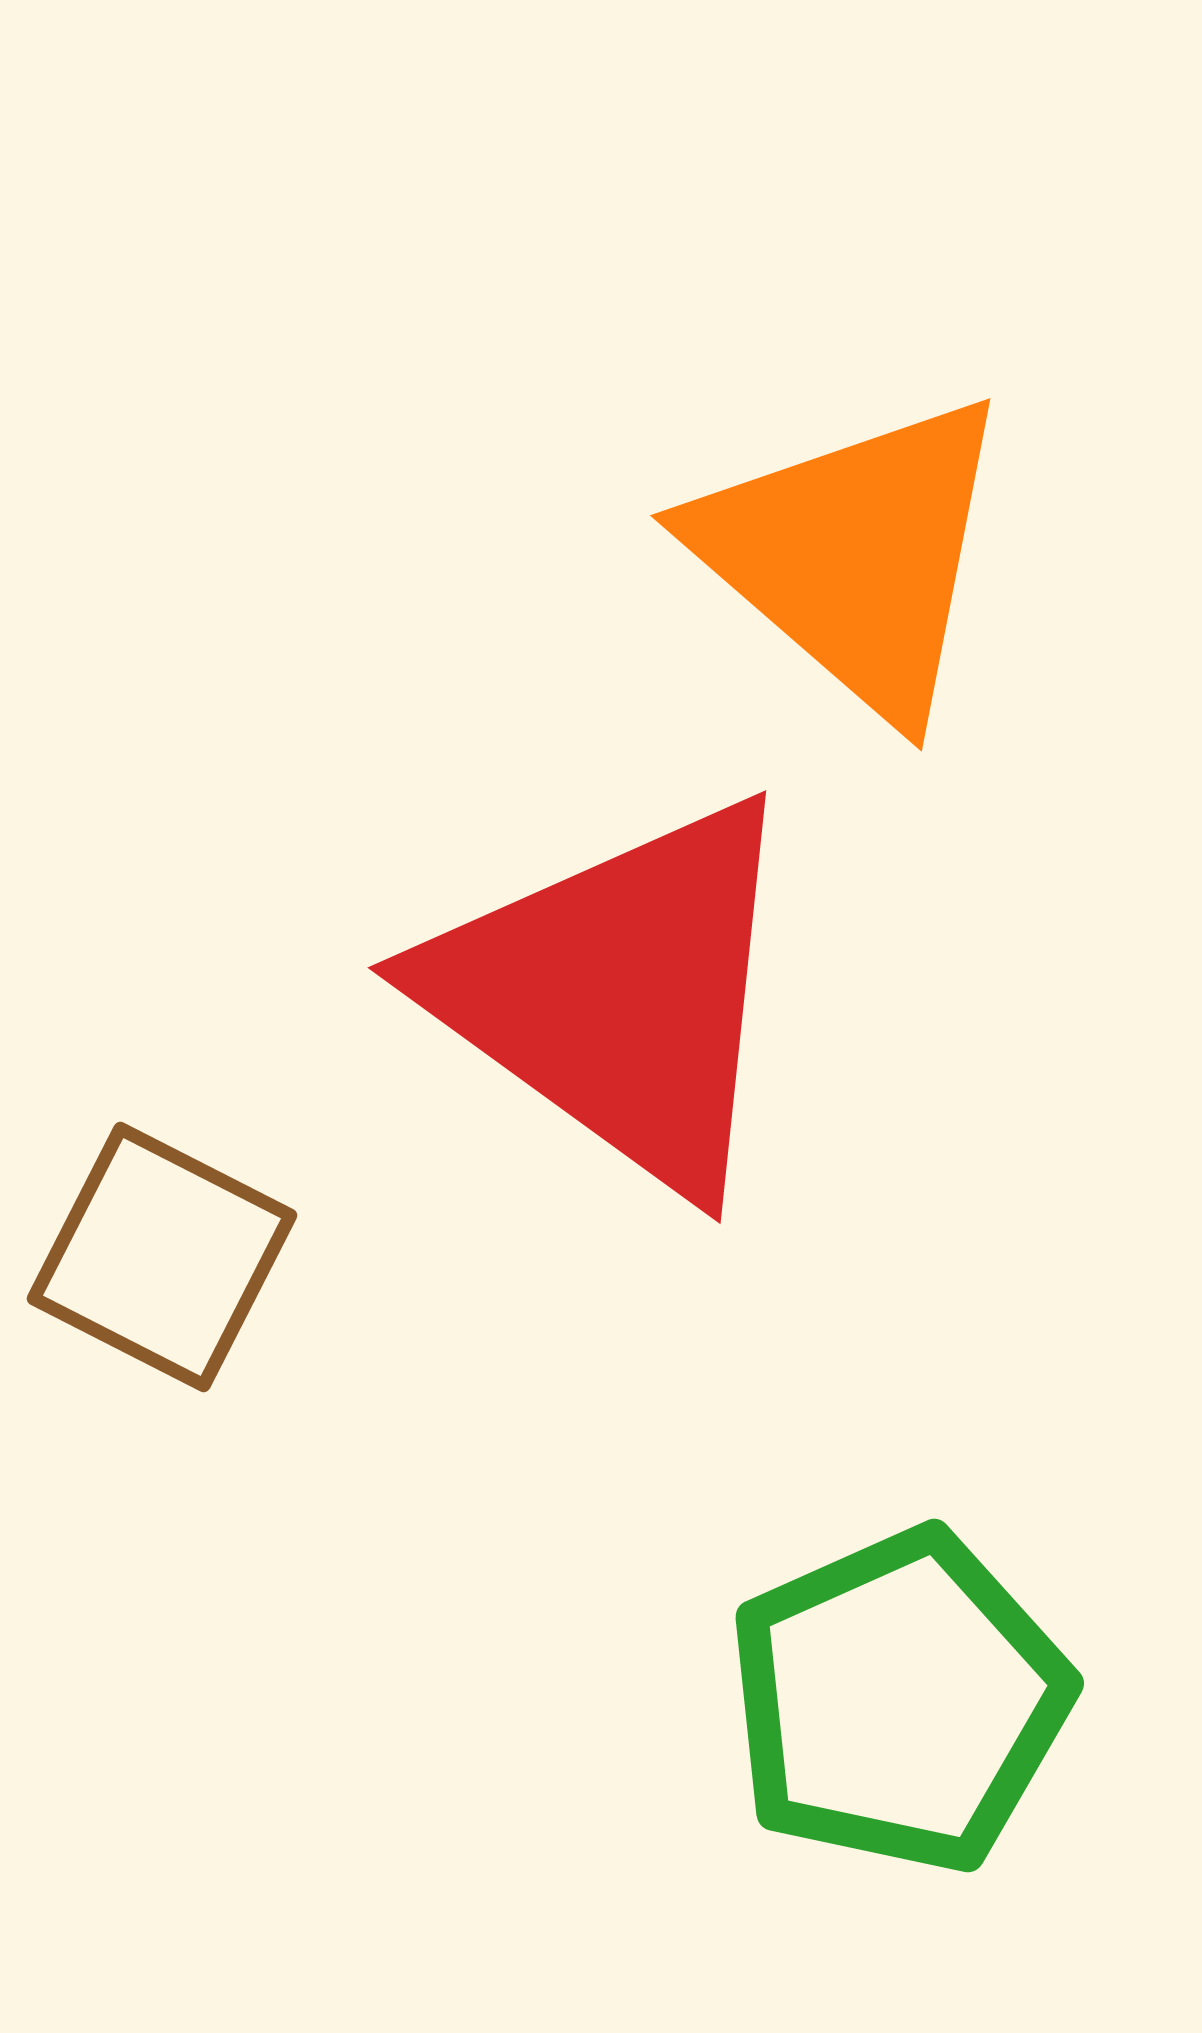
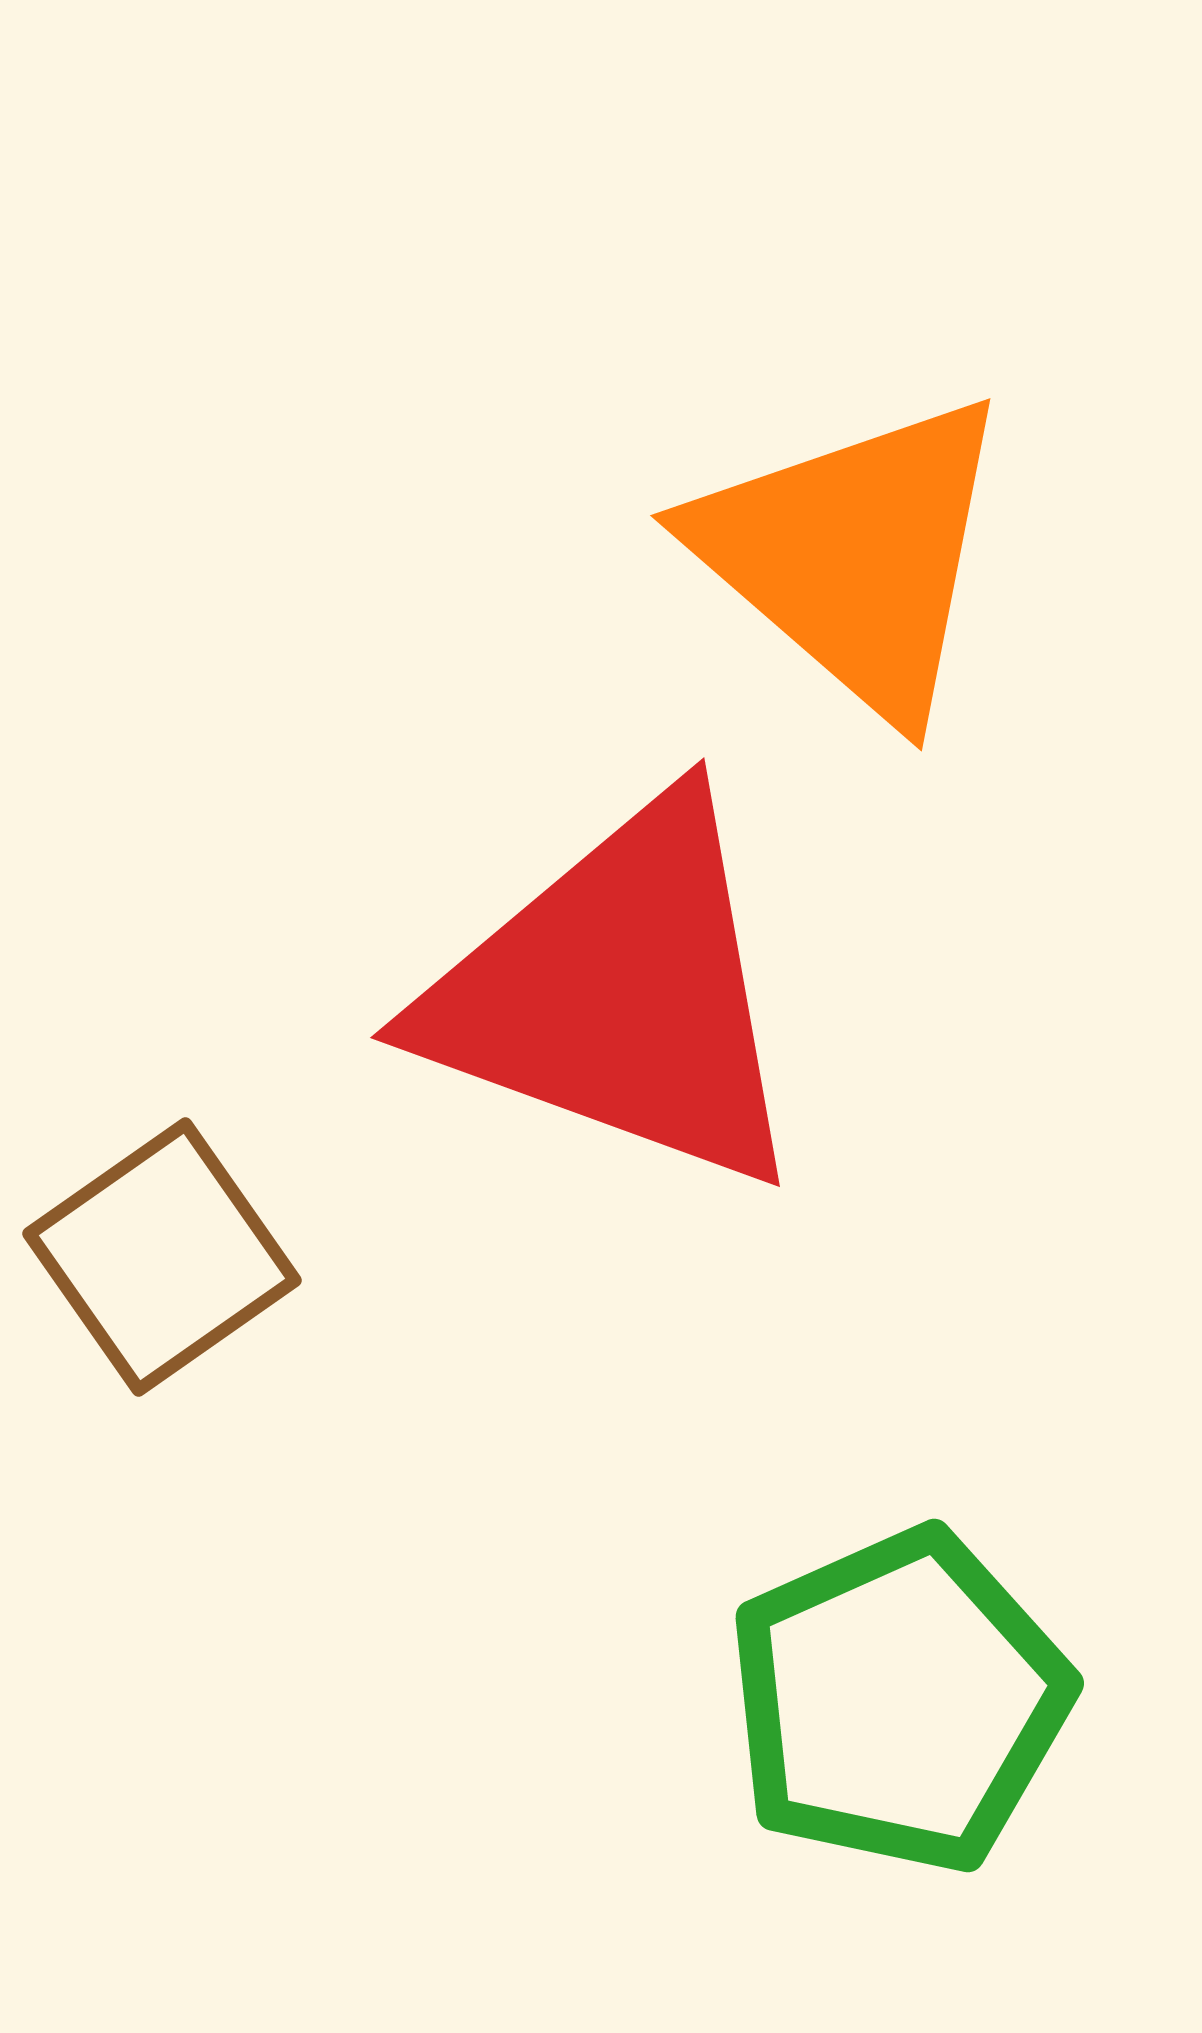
red triangle: rotated 16 degrees counterclockwise
brown square: rotated 28 degrees clockwise
